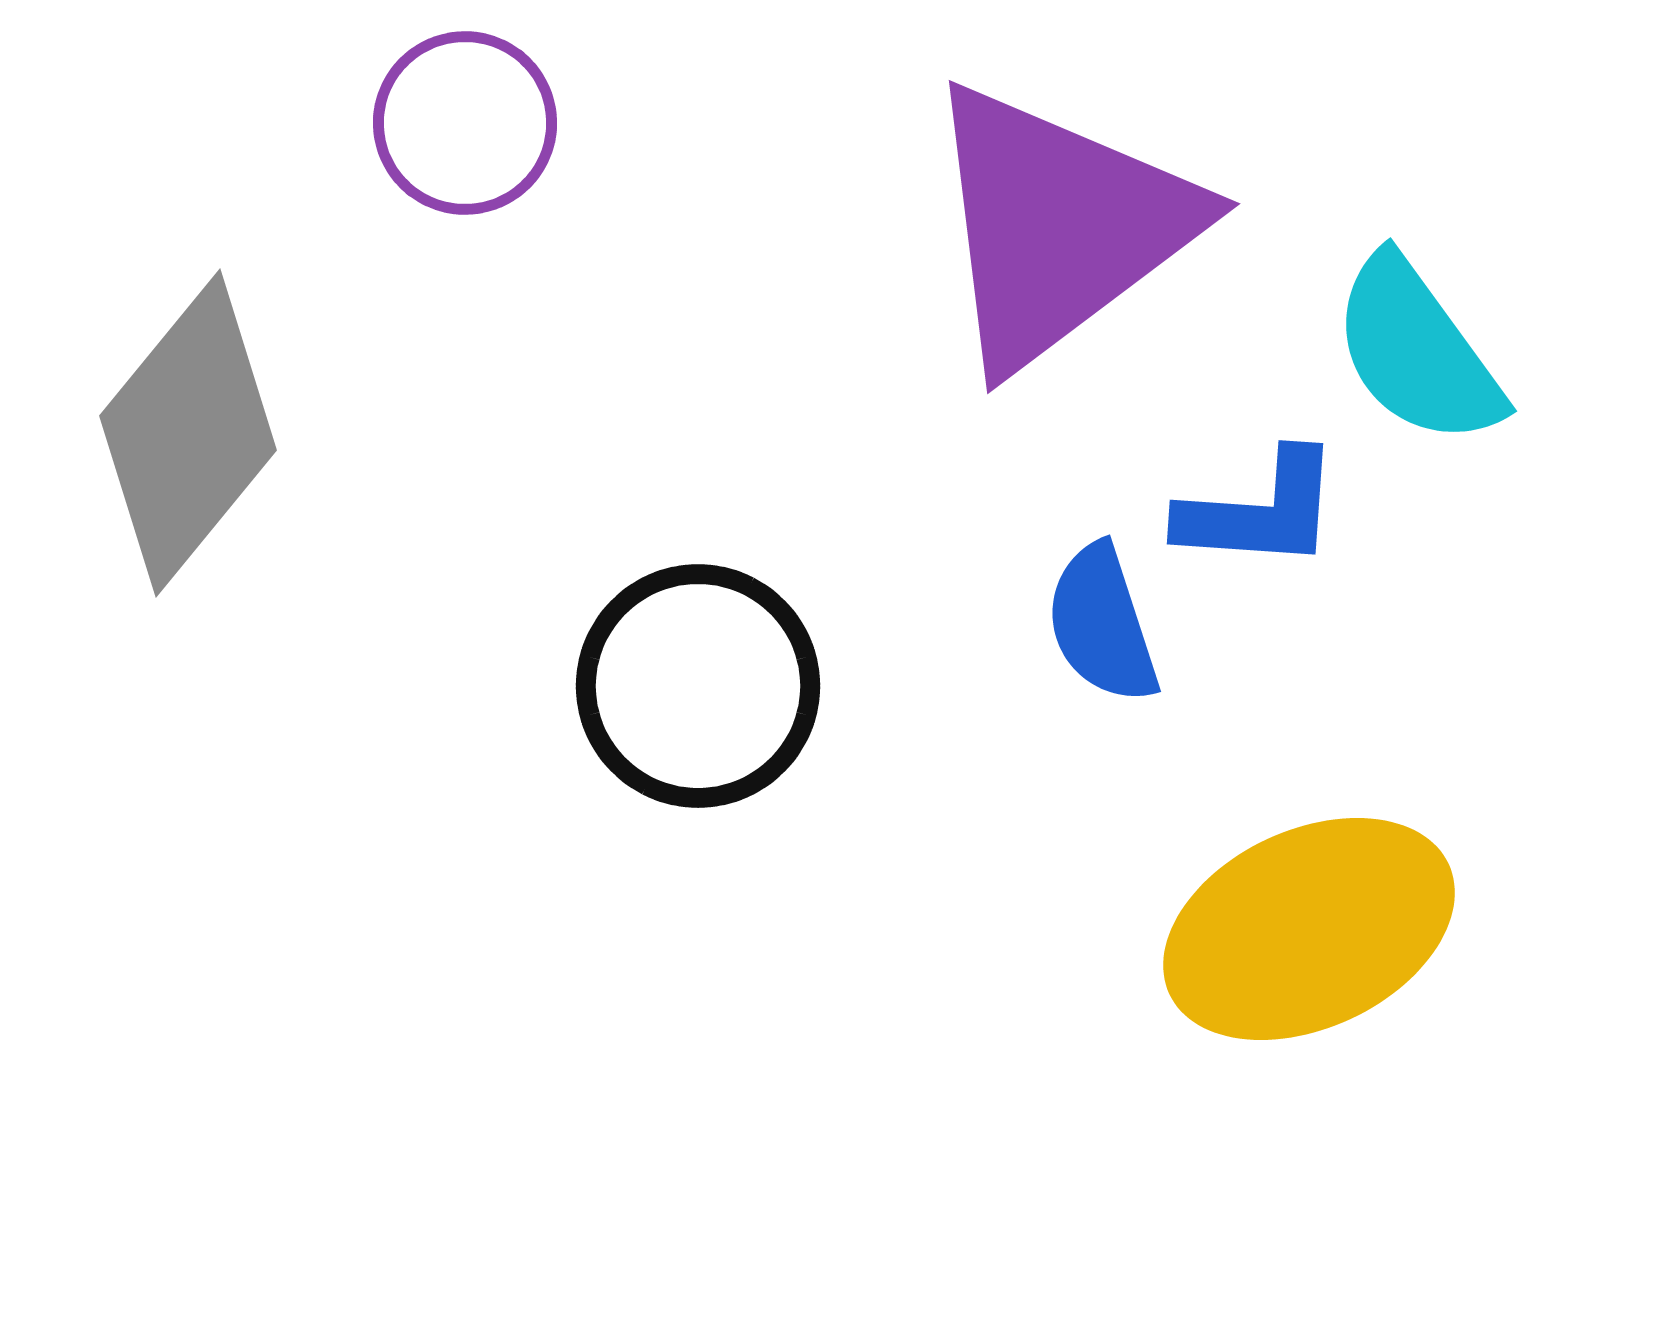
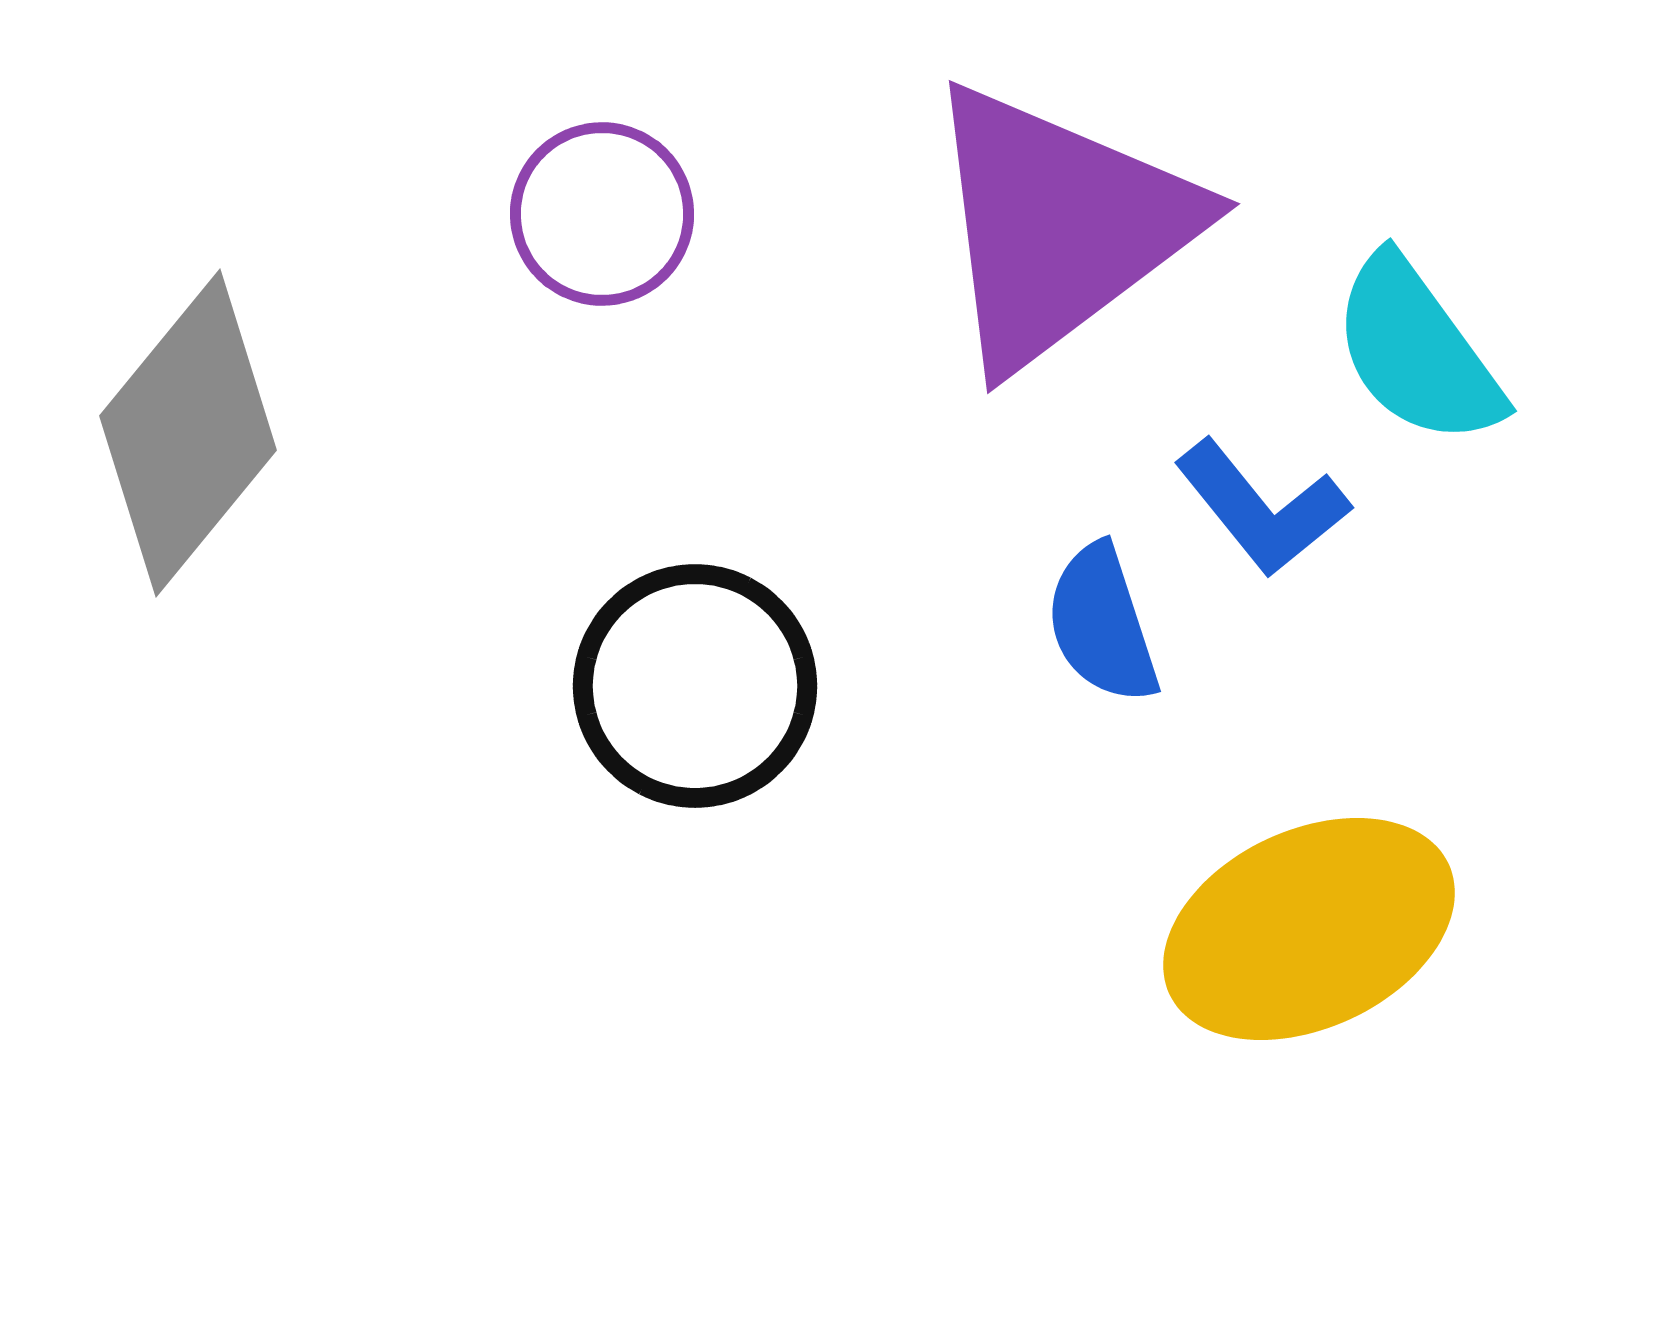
purple circle: moved 137 px right, 91 px down
blue L-shape: moved 2 px right, 3 px up; rotated 47 degrees clockwise
black circle: moved 3 px left
